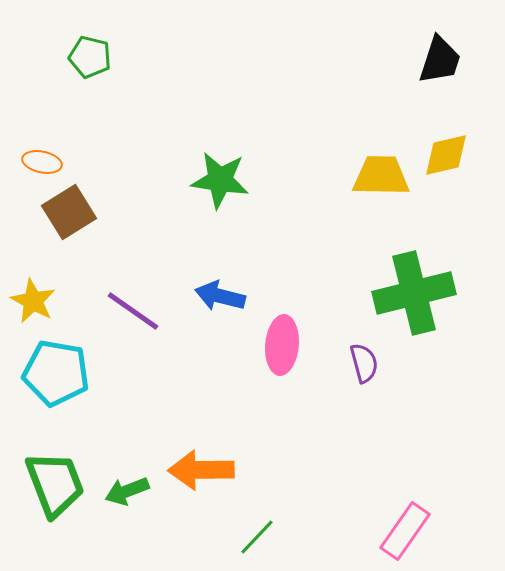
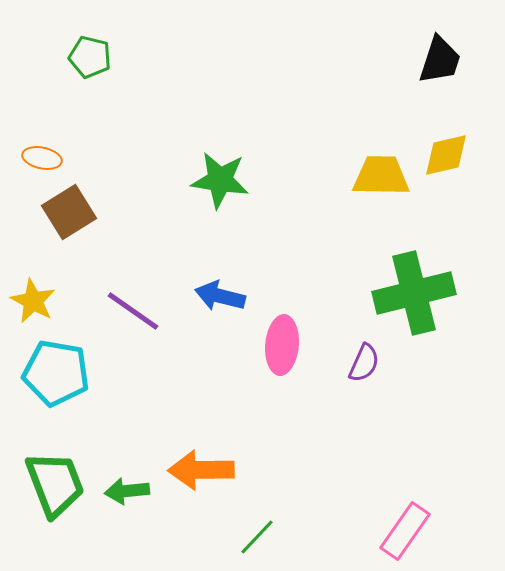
orange ellipse: moved 4 px up
purple semicircle: rotated 39 degrees clockwise
green arrow: rotated 15 degrees clockwise
